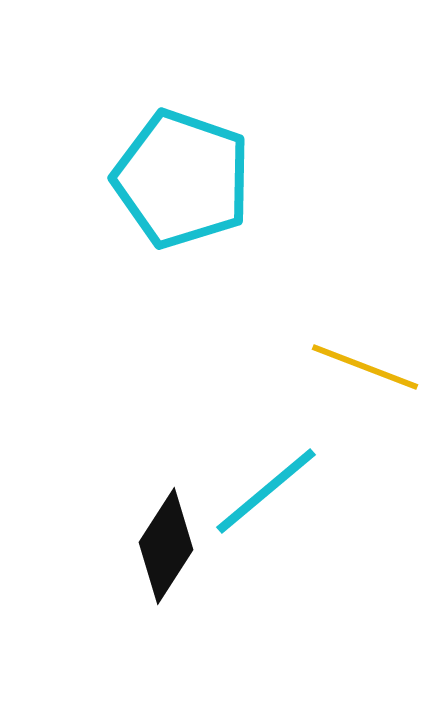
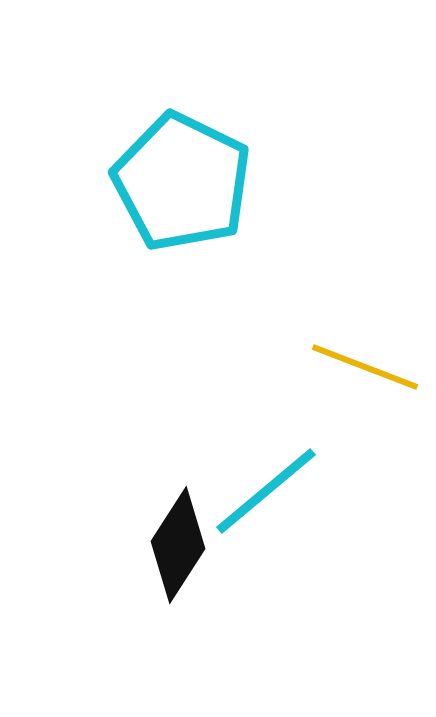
cyan pentagon: moved 3 px down; rotated 7 degrees clockwise
black diamond: moved 12 px right, 1 px up
